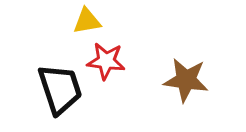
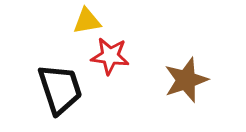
red star: moved 4 px right, 5 px up
brown star: rotated 27 degrees counterclockwise
